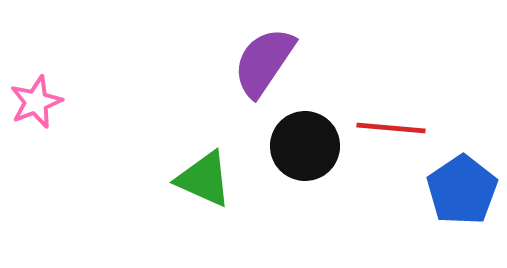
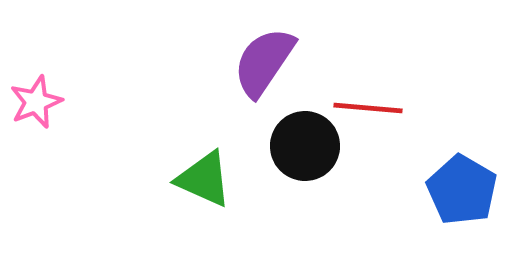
red line: moved 23 px left, 20 px up
blue pentagon: rotated 8 degrees counterclockwise
